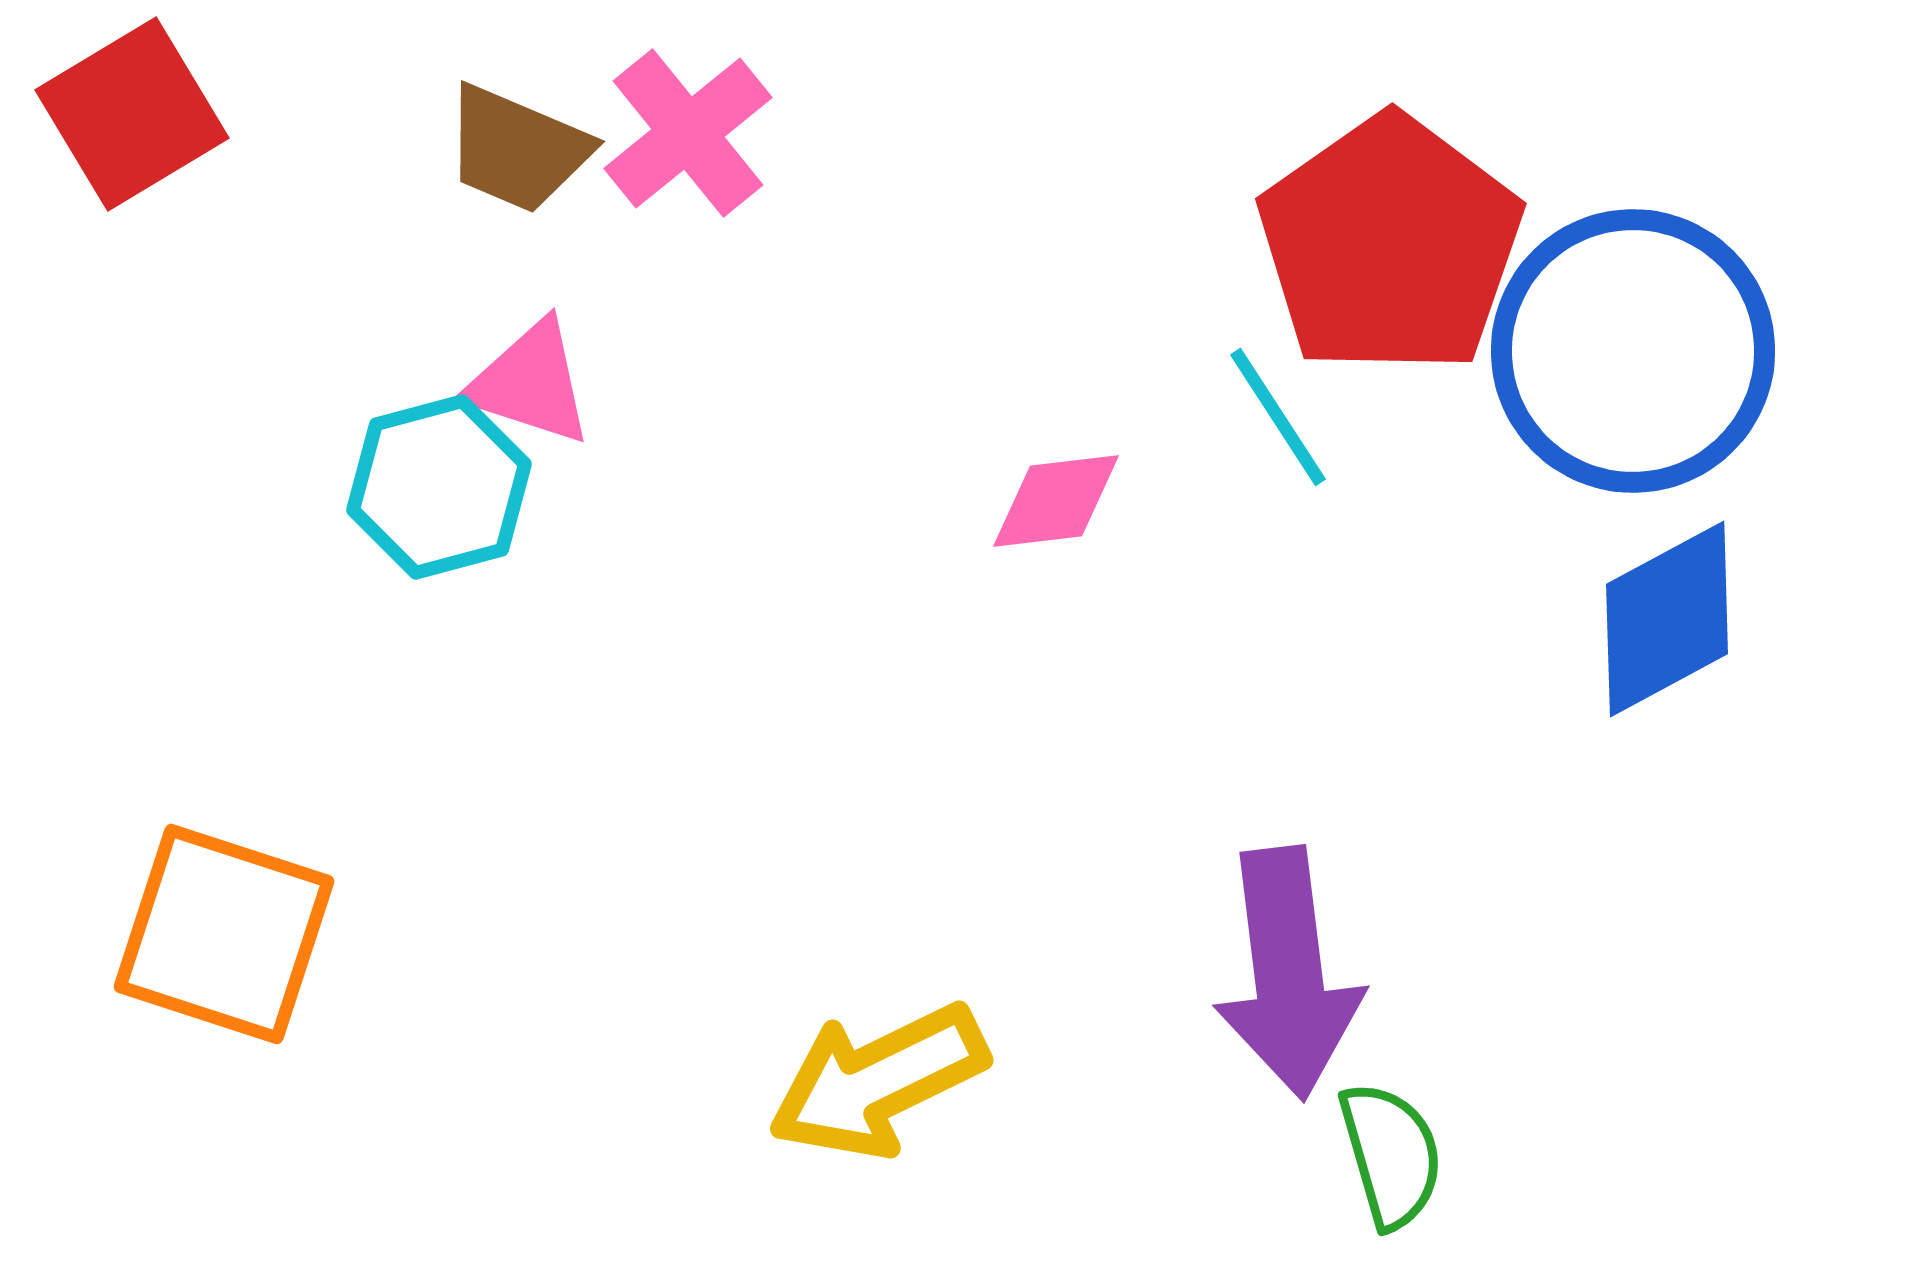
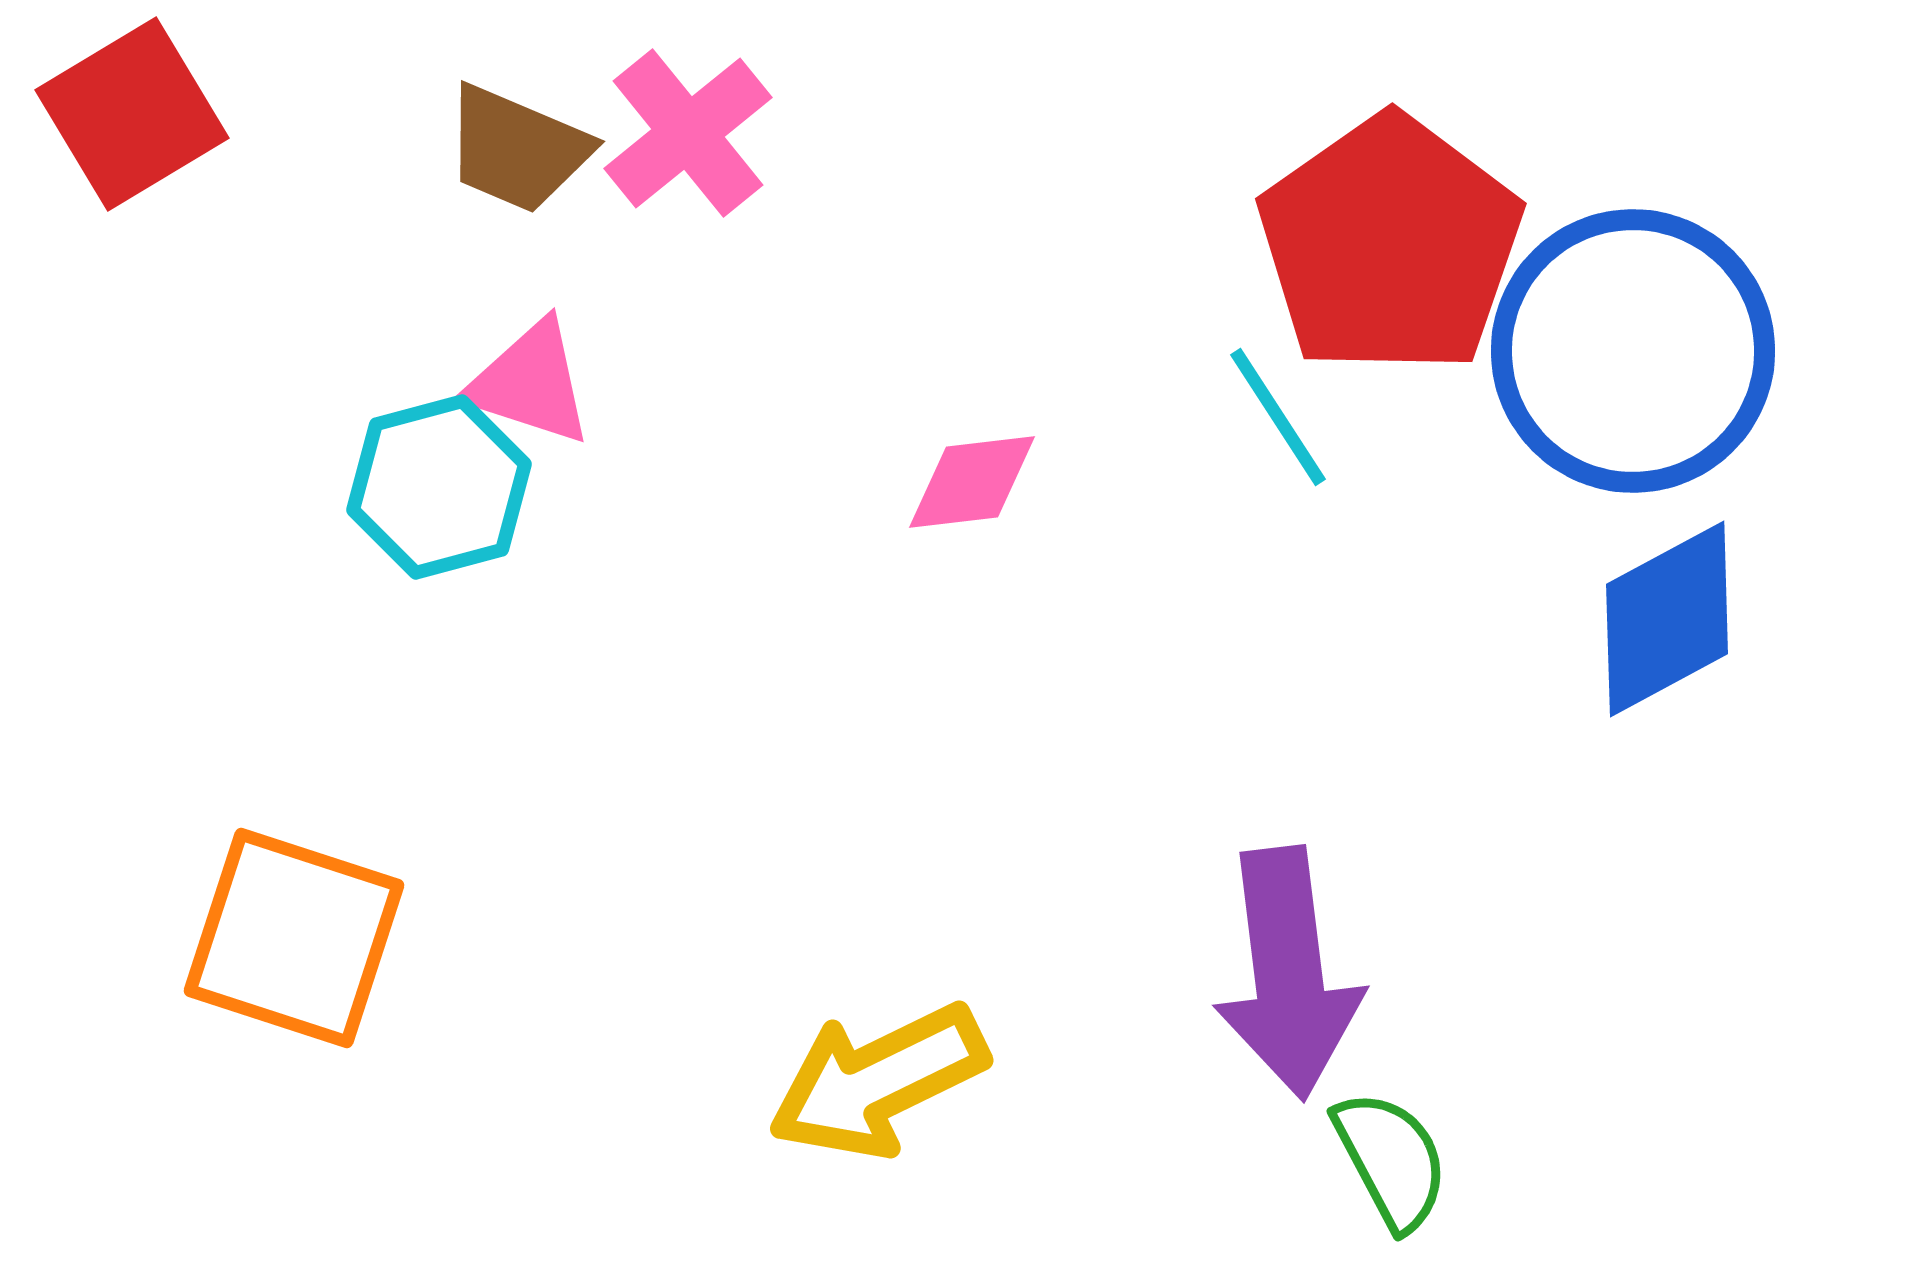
pink diamond: moved 84 px left, 19 px up
orange square: moved 70 px right, 4 px down
green semicircle: moved 5 px down; rotated 12 degrees counterclockwise
